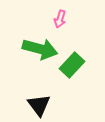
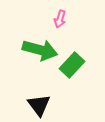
green arrow: moved 1 px down
